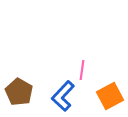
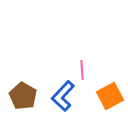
pink line: rotated 12 degrees counterclockwise
brown pentagon: moved 4 px right, 4 px down
